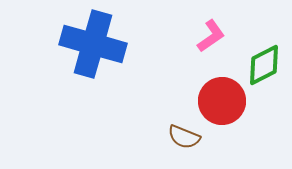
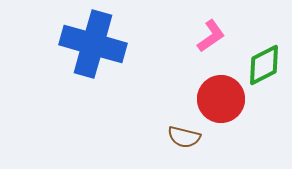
red circle: moved 1 px left, 2 px up
brown semicircle: rotated 8 degrees counterclockwise
